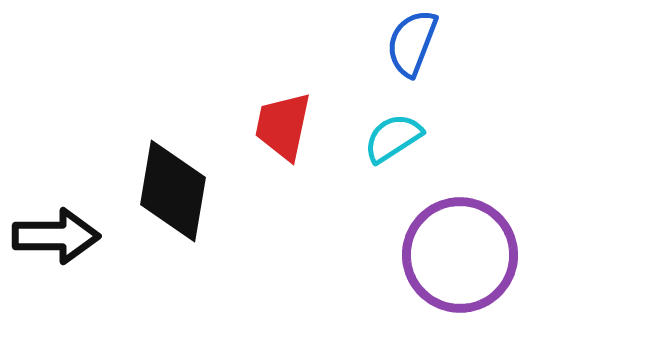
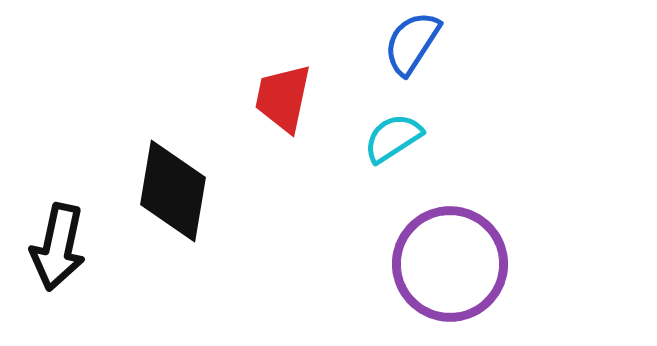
blue semicircle: rotated 12 degrees clockwise
red trapezoid: moved 28 px up
black arrow: moved 2 px right, 11 px down; rotated 102 degrees clockwise
purple circle: moved 10 px left, 9 px down
